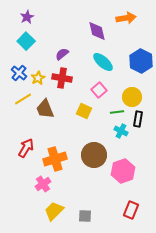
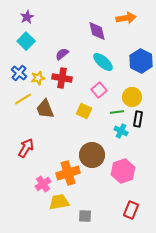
yellow star: rotated 16 degrees clockwise
brown circle: moved 2 px left
orange cross: moved 13 px right, 14 px down
yellow trapezoid: moved 5 px right, 9 px up; rotated 35 degrees clockwise
